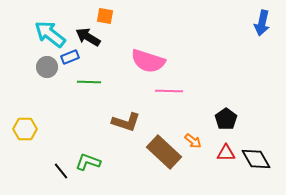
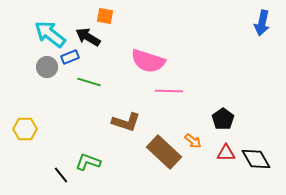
green line: rotated 15 degrees clockwise
black pentagon: moved 3 px left
black line: moved 4 px down
